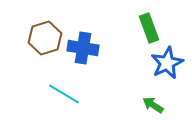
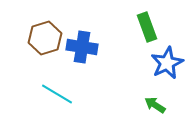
green rectangle: moved 2 px left, 1 px up
blue cross: moved 1 px left, 1 px up
cyan line: moved 7 px left
green arrow: moved 2 px right
